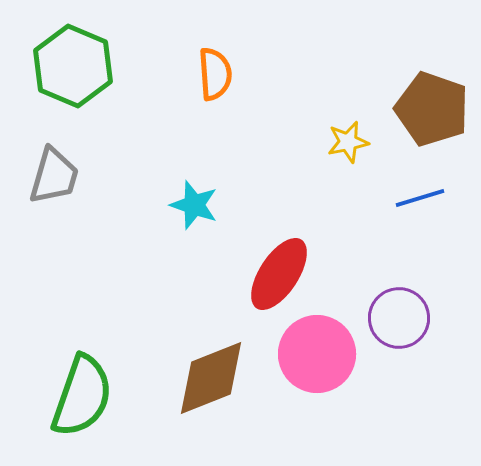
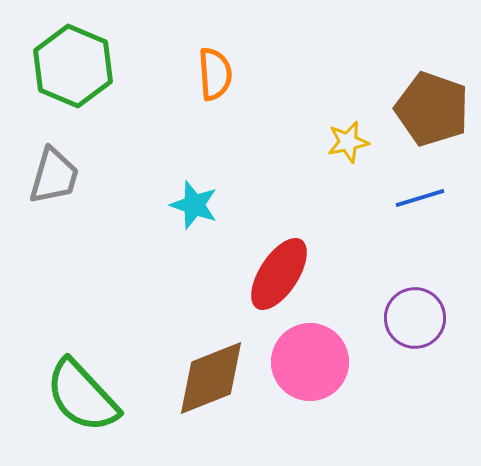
purple circle: moved 16 px right
pink circle: moved 7 px left, 8 px down
green semicircle: rotated 118 degrees clockwise
